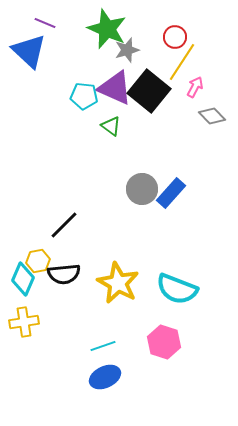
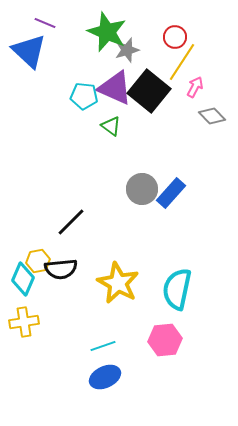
green star: moved 3 px down
black line: moved 7 px right, 3 px up
black semicircle: moved 3 px left, 5 px up
cyan semicircle: rotated 81 degrees clockwise
pink hexagon: moved 1 px right, 2 px up; rotated 24 degrees counterclockwise
